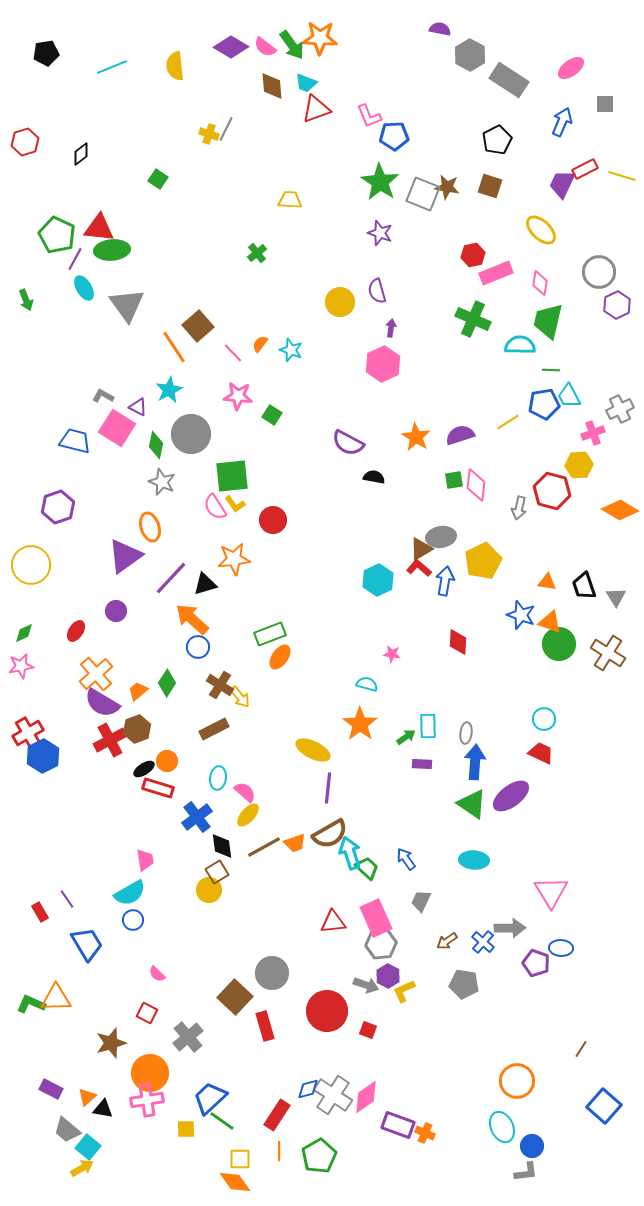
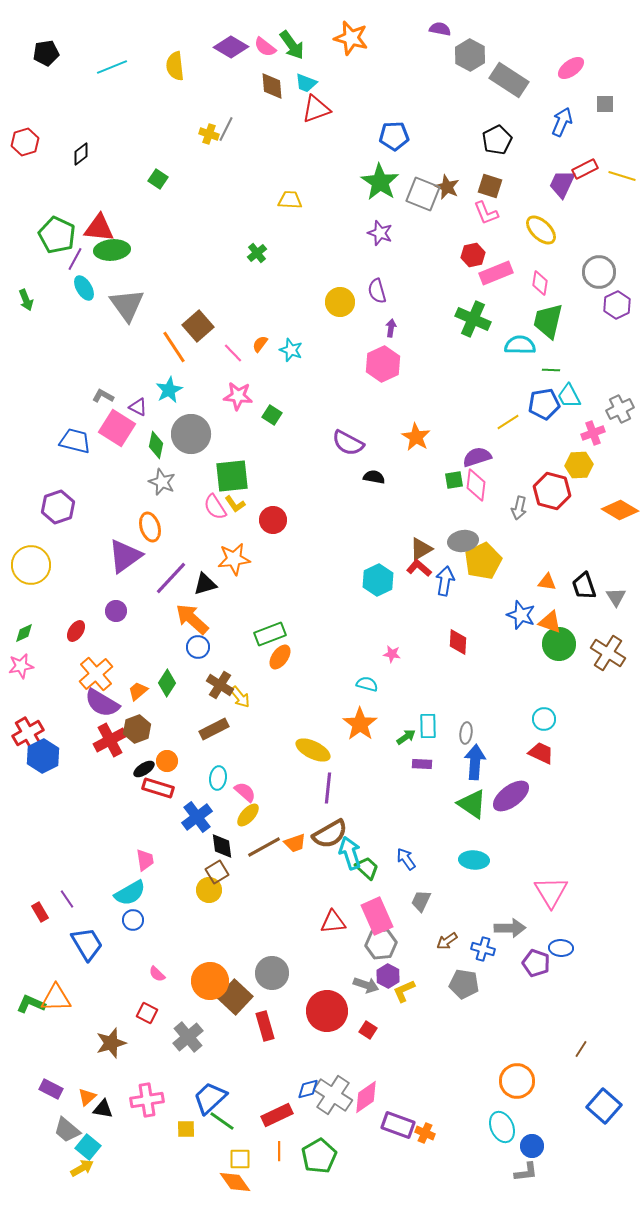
orange star at (320, 38): moved 31 px right; rotated 12 degrees clockwise
pink L-shape at (369, 116): moved 117 px right, 97 px down
brown star at (447, 187): rotated 15 degrees clockwise
purple semicircle at (460, 435): moved 17 px right, 22 px down
gray ellipse at (441, 537): moved 22 px right, 4 px down
pink rectangle at (376, 918): moved 1 px right, 2 px up
blue cross at (483, 942): moved 7 px down; rotated 25 degrees counterclockwise
red square at (368, 1030): rotated 12 degrees clockwise
orange circle at (150, 1073): moved 60 px right, 92 px up
red rectangle at (277, 1115): rotated 32 degrees clockwise
